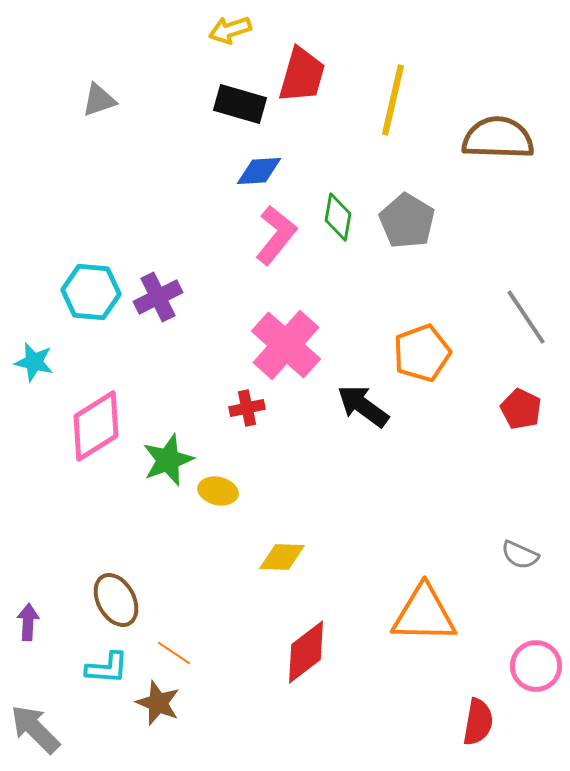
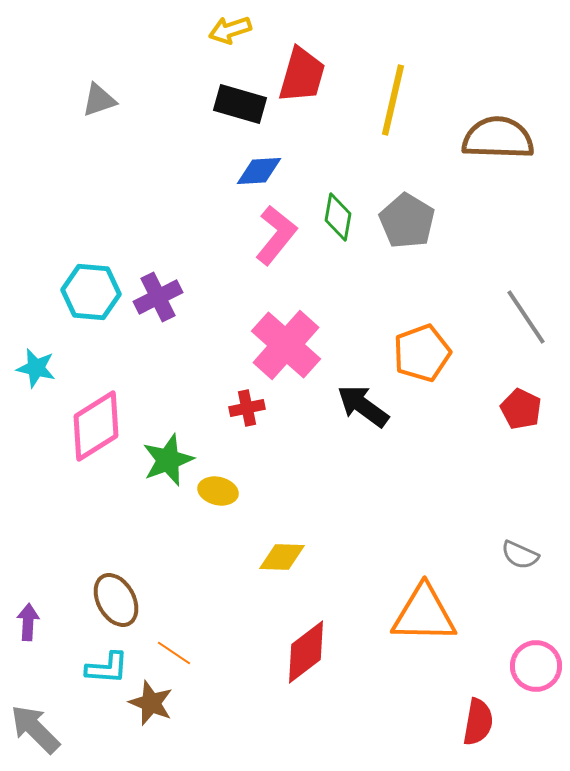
cyan star: moved 2 px right, 6 px down
brown star: moved 7 px left
